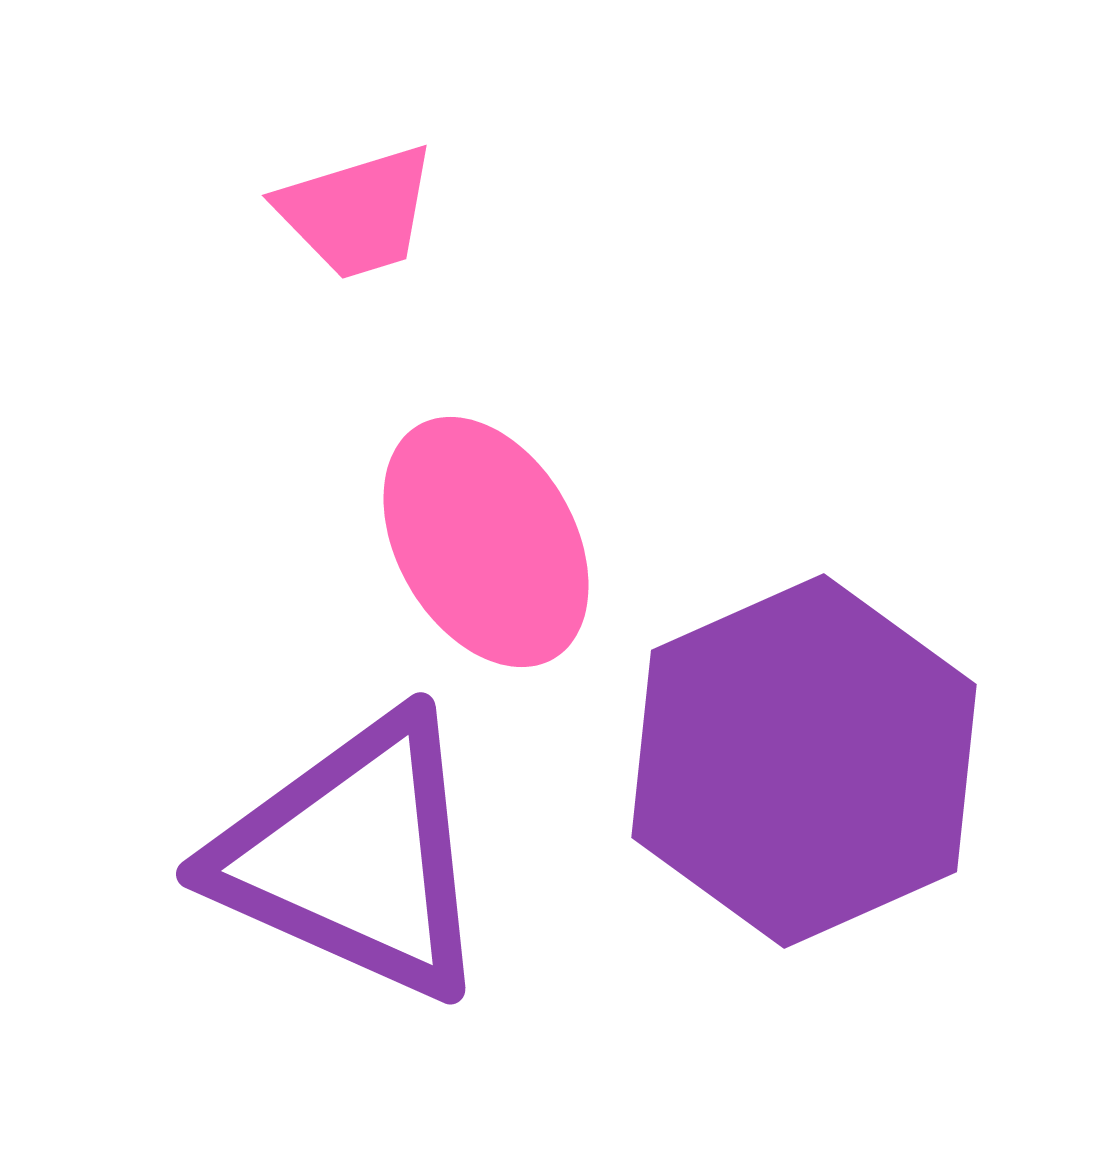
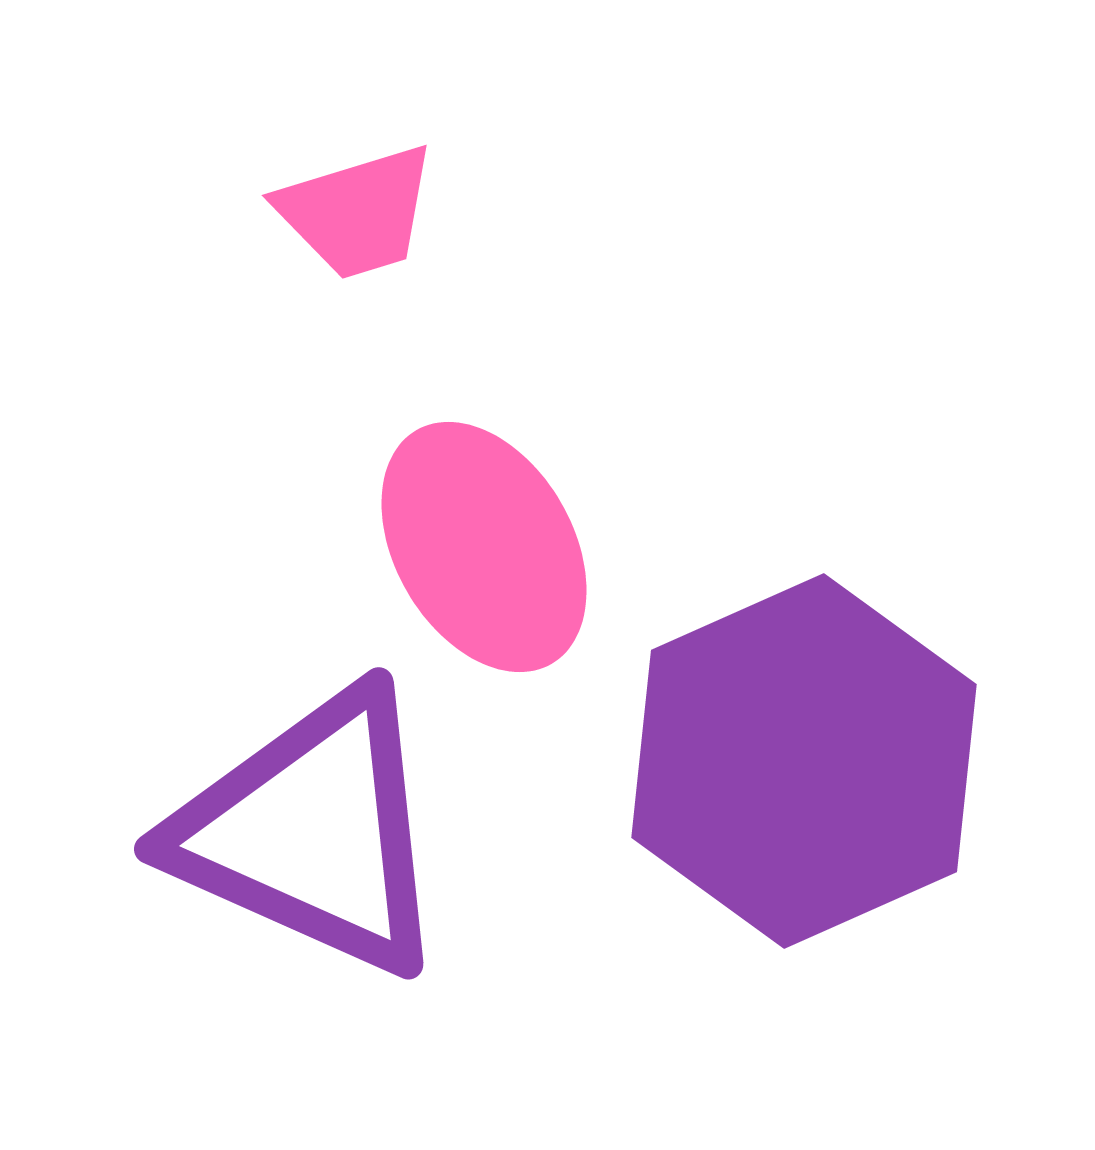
pink ellipse: moved 2 px left, 5 px down
purple triangle: moved 42 px left, 25 px up
